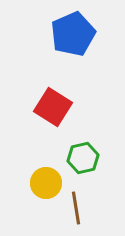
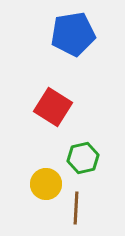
blue pentagon: rotated 15 degrees clockwise
yellow circle: moved 1 px down
brown line: rotated 12 degrees clockwise
